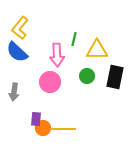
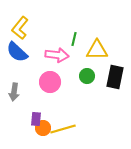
pink arrow: rotated 80 degrees counterclockwise
yellow line: rotated 15 degrees counterclockwise
